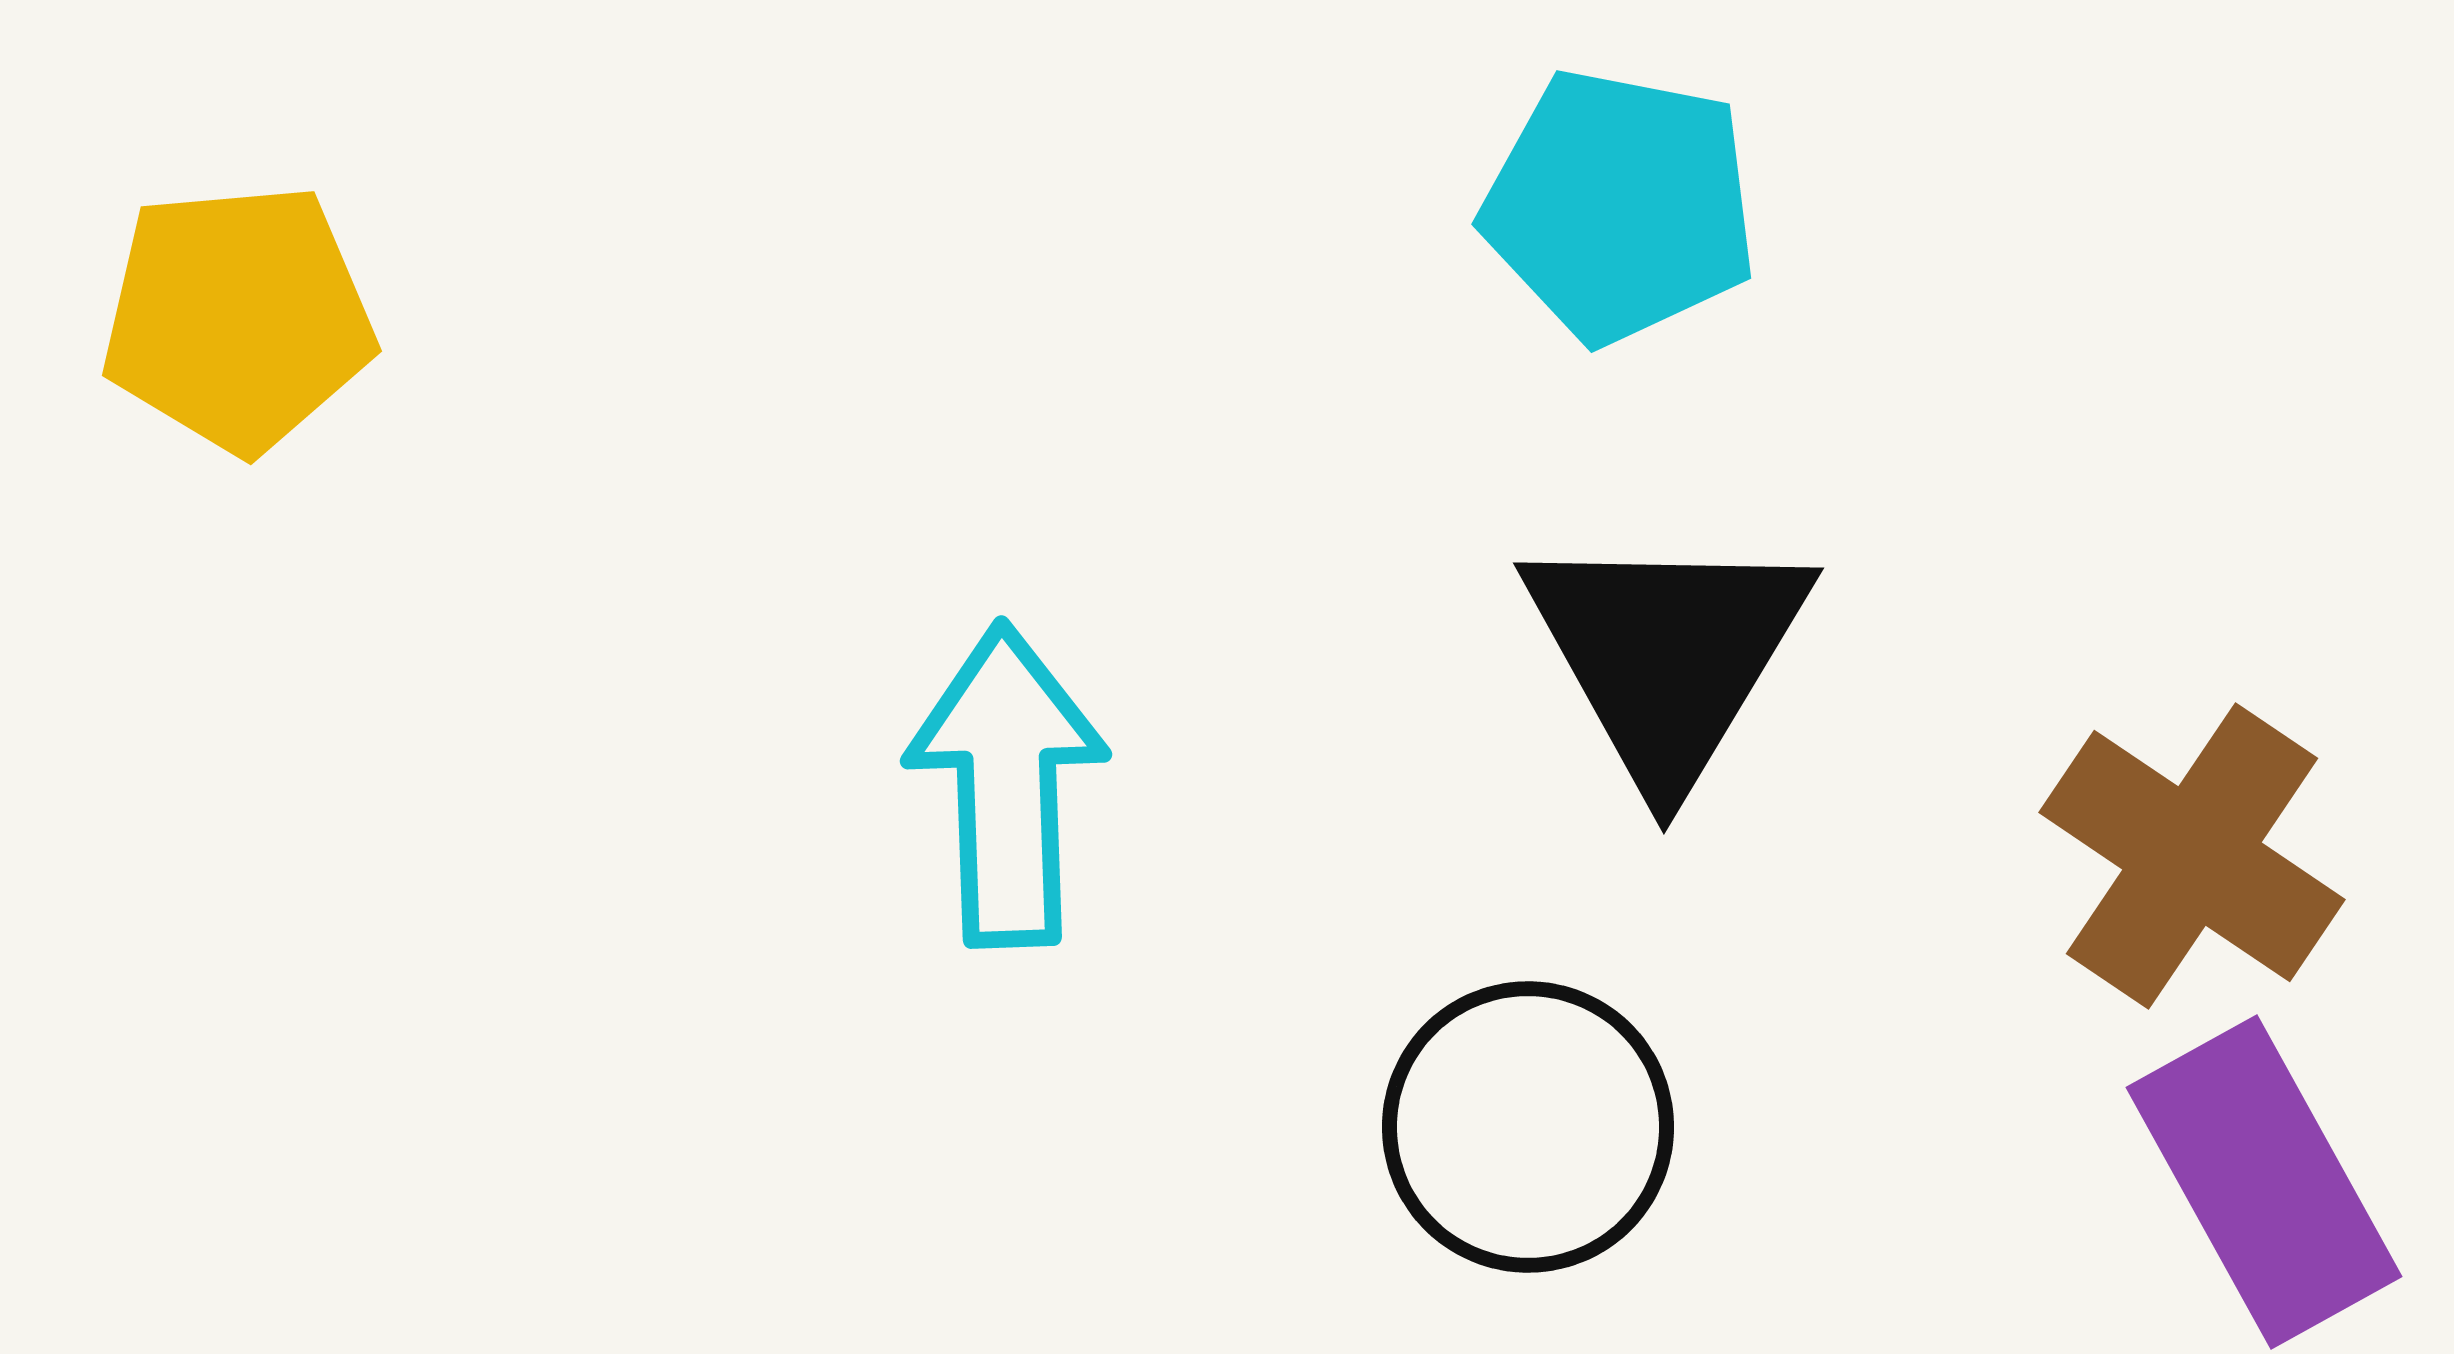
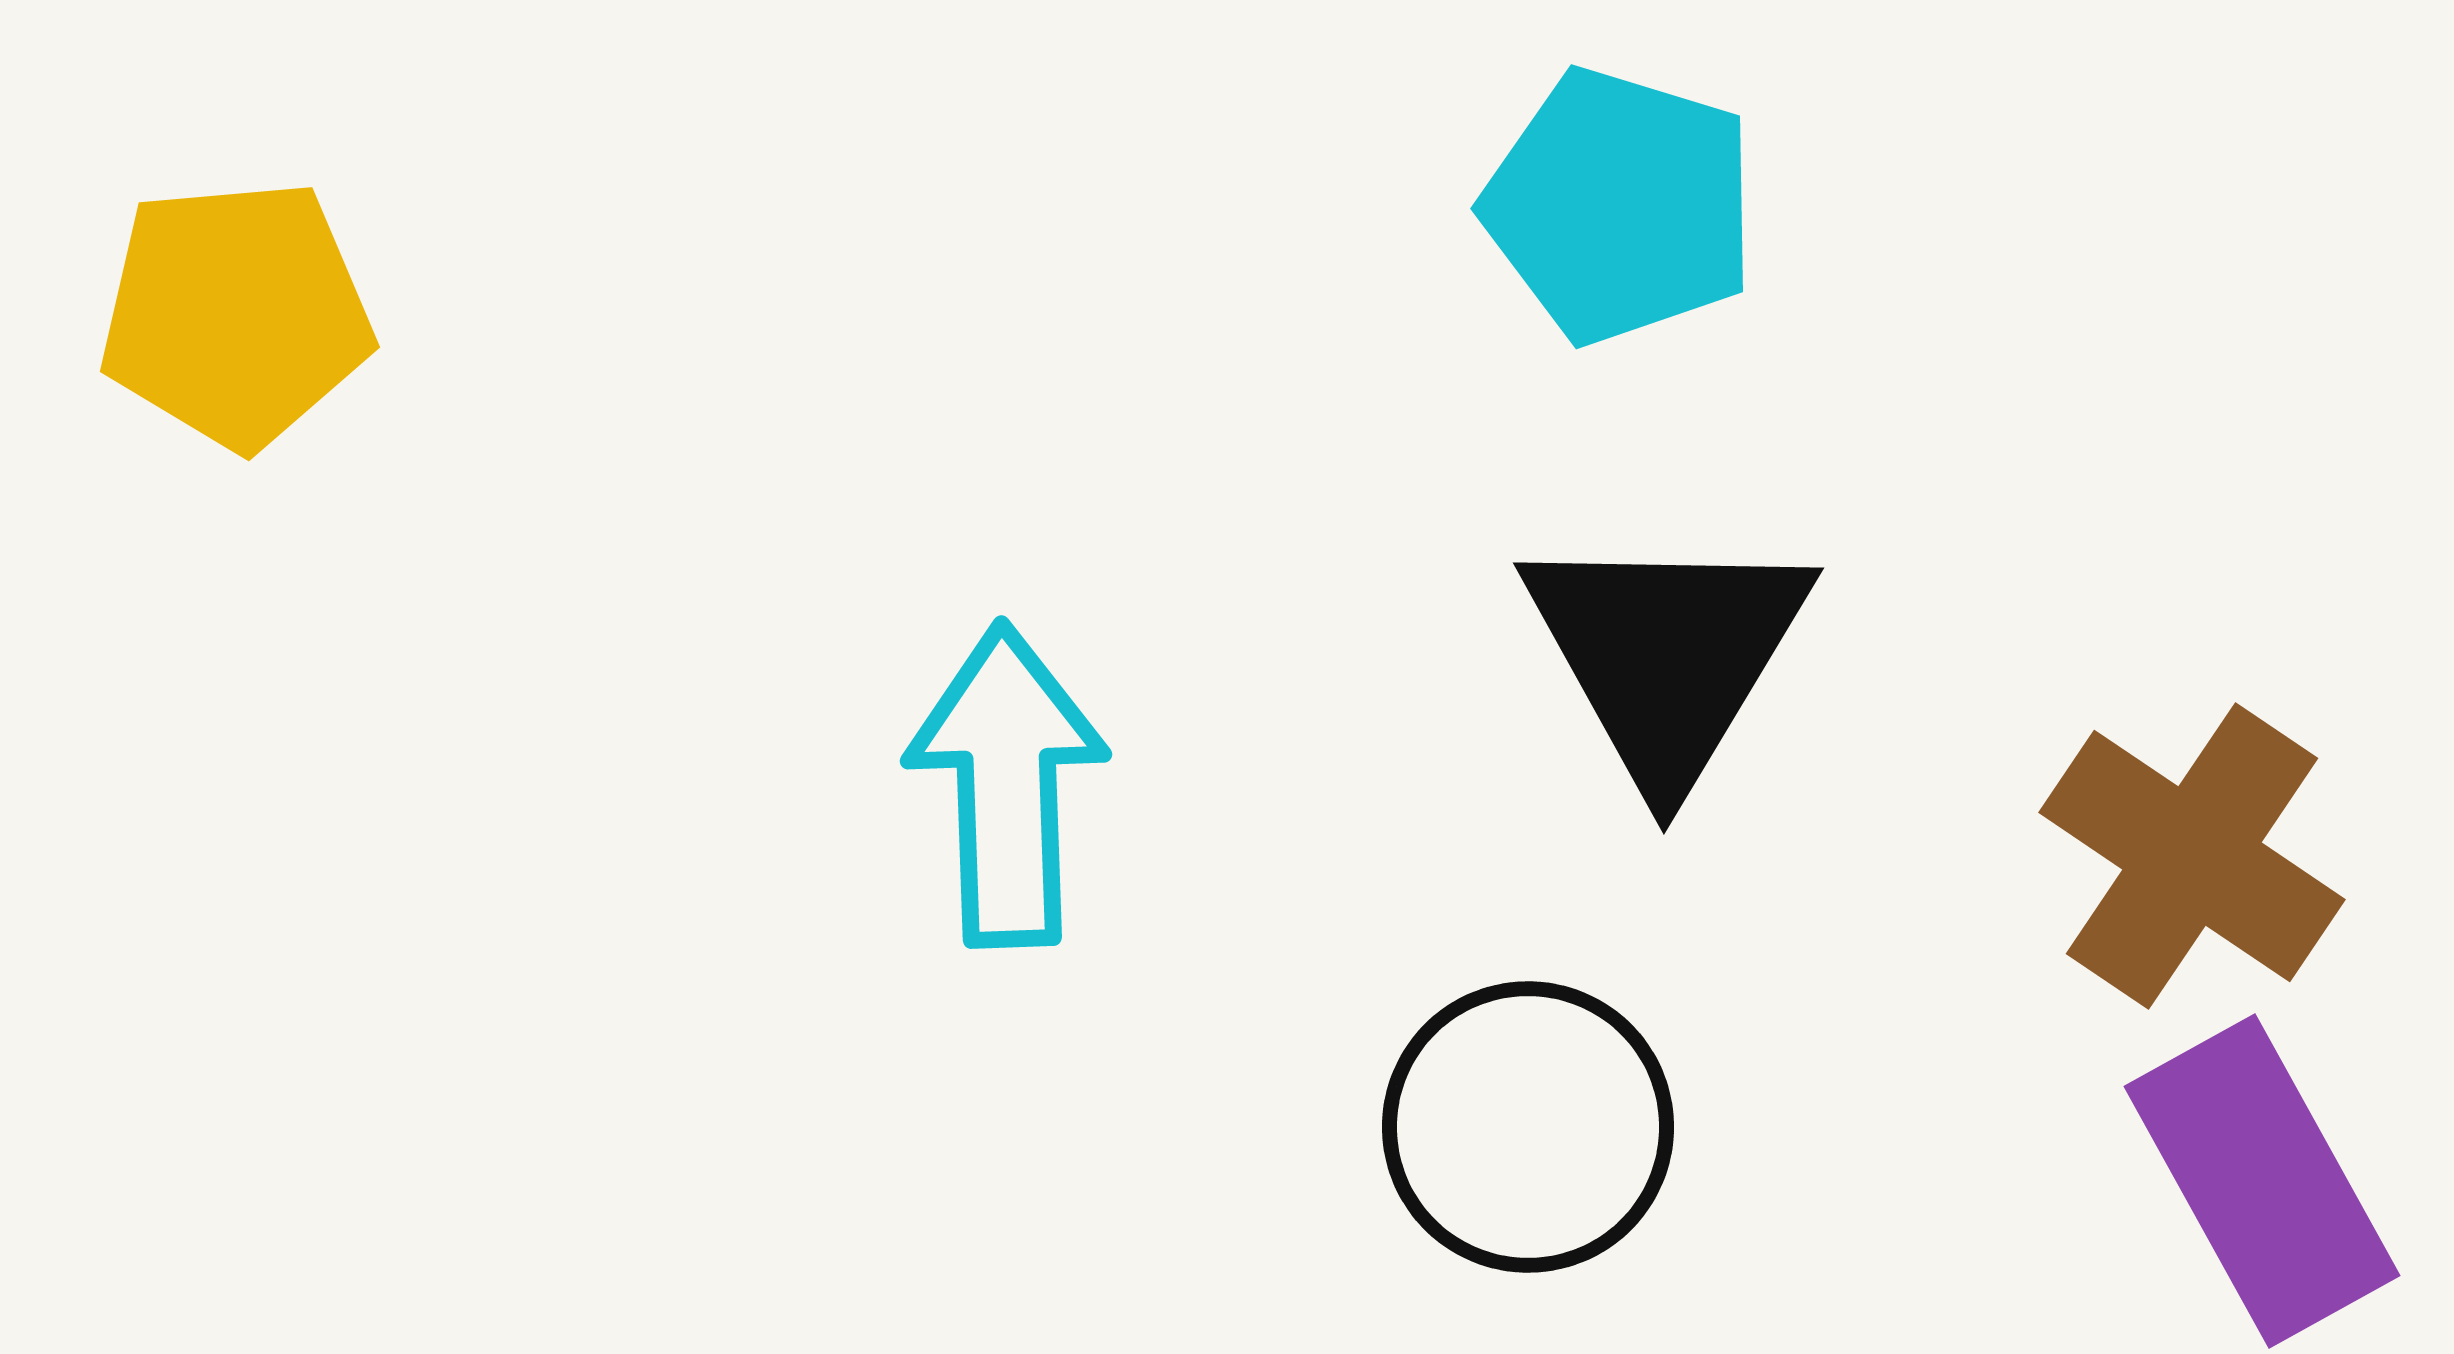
cyan pentagon: rotated 6 degrees clockwise
yellow pentagon: moved 2 px left, 4 px up
purple rectangle: moved 2 px left, 1 px up
